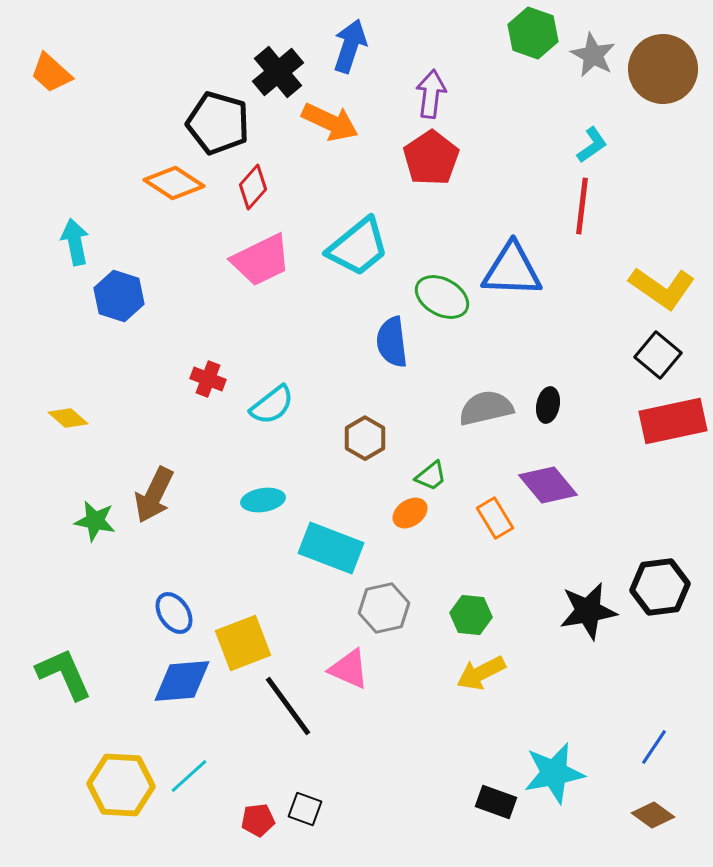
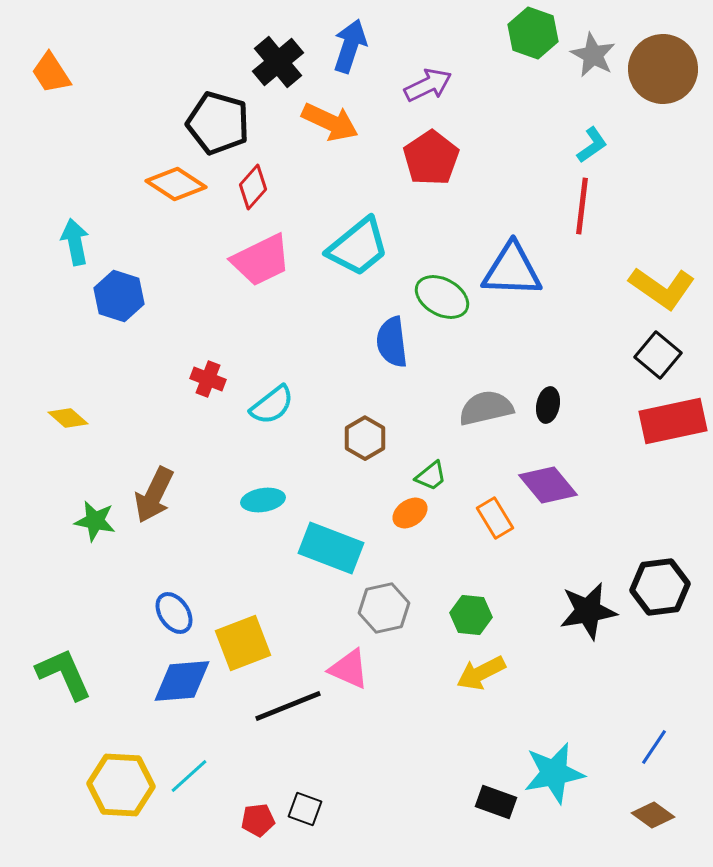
black cross at (278, 72): moved 10 px up
orange trapezoid at (51, 73): rotated 15 degrees clockwise
purple arrow at (431, 94): moved 3 px left, 9 px up; rotated 57 degrees clockwise
orange diamond at (174, 183): moved 2 px right, 1 px down
black line at (288, 706): rotated 76 degrees counterclockwise
